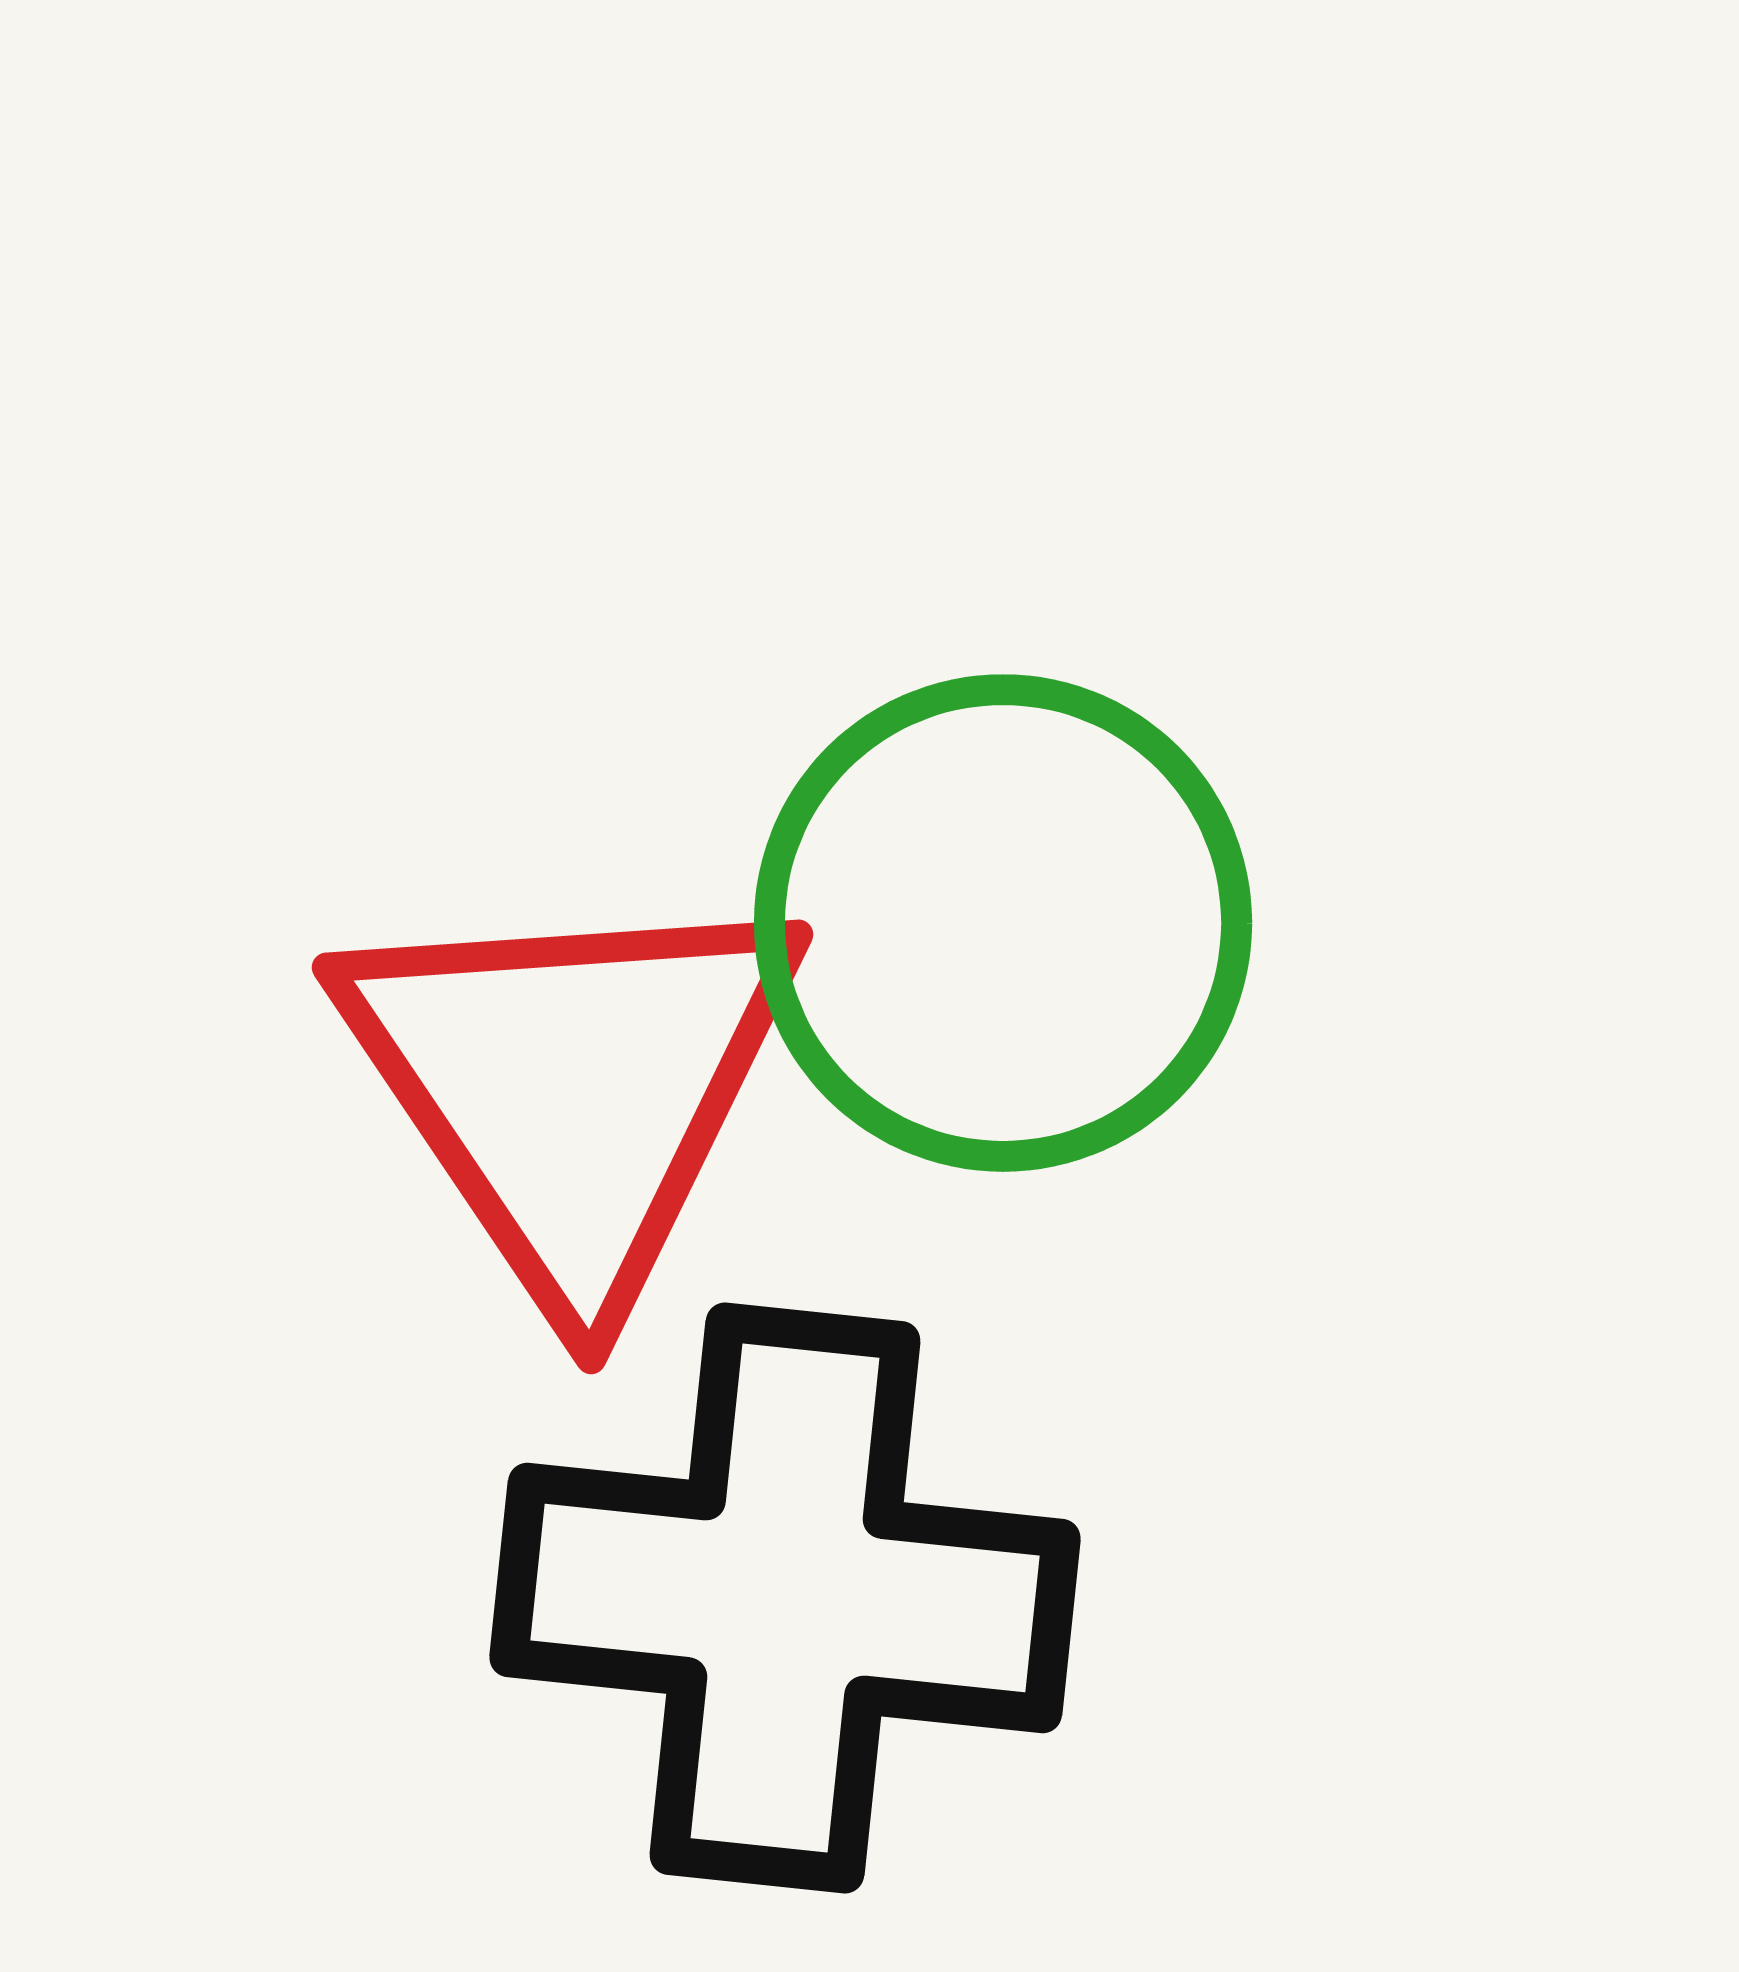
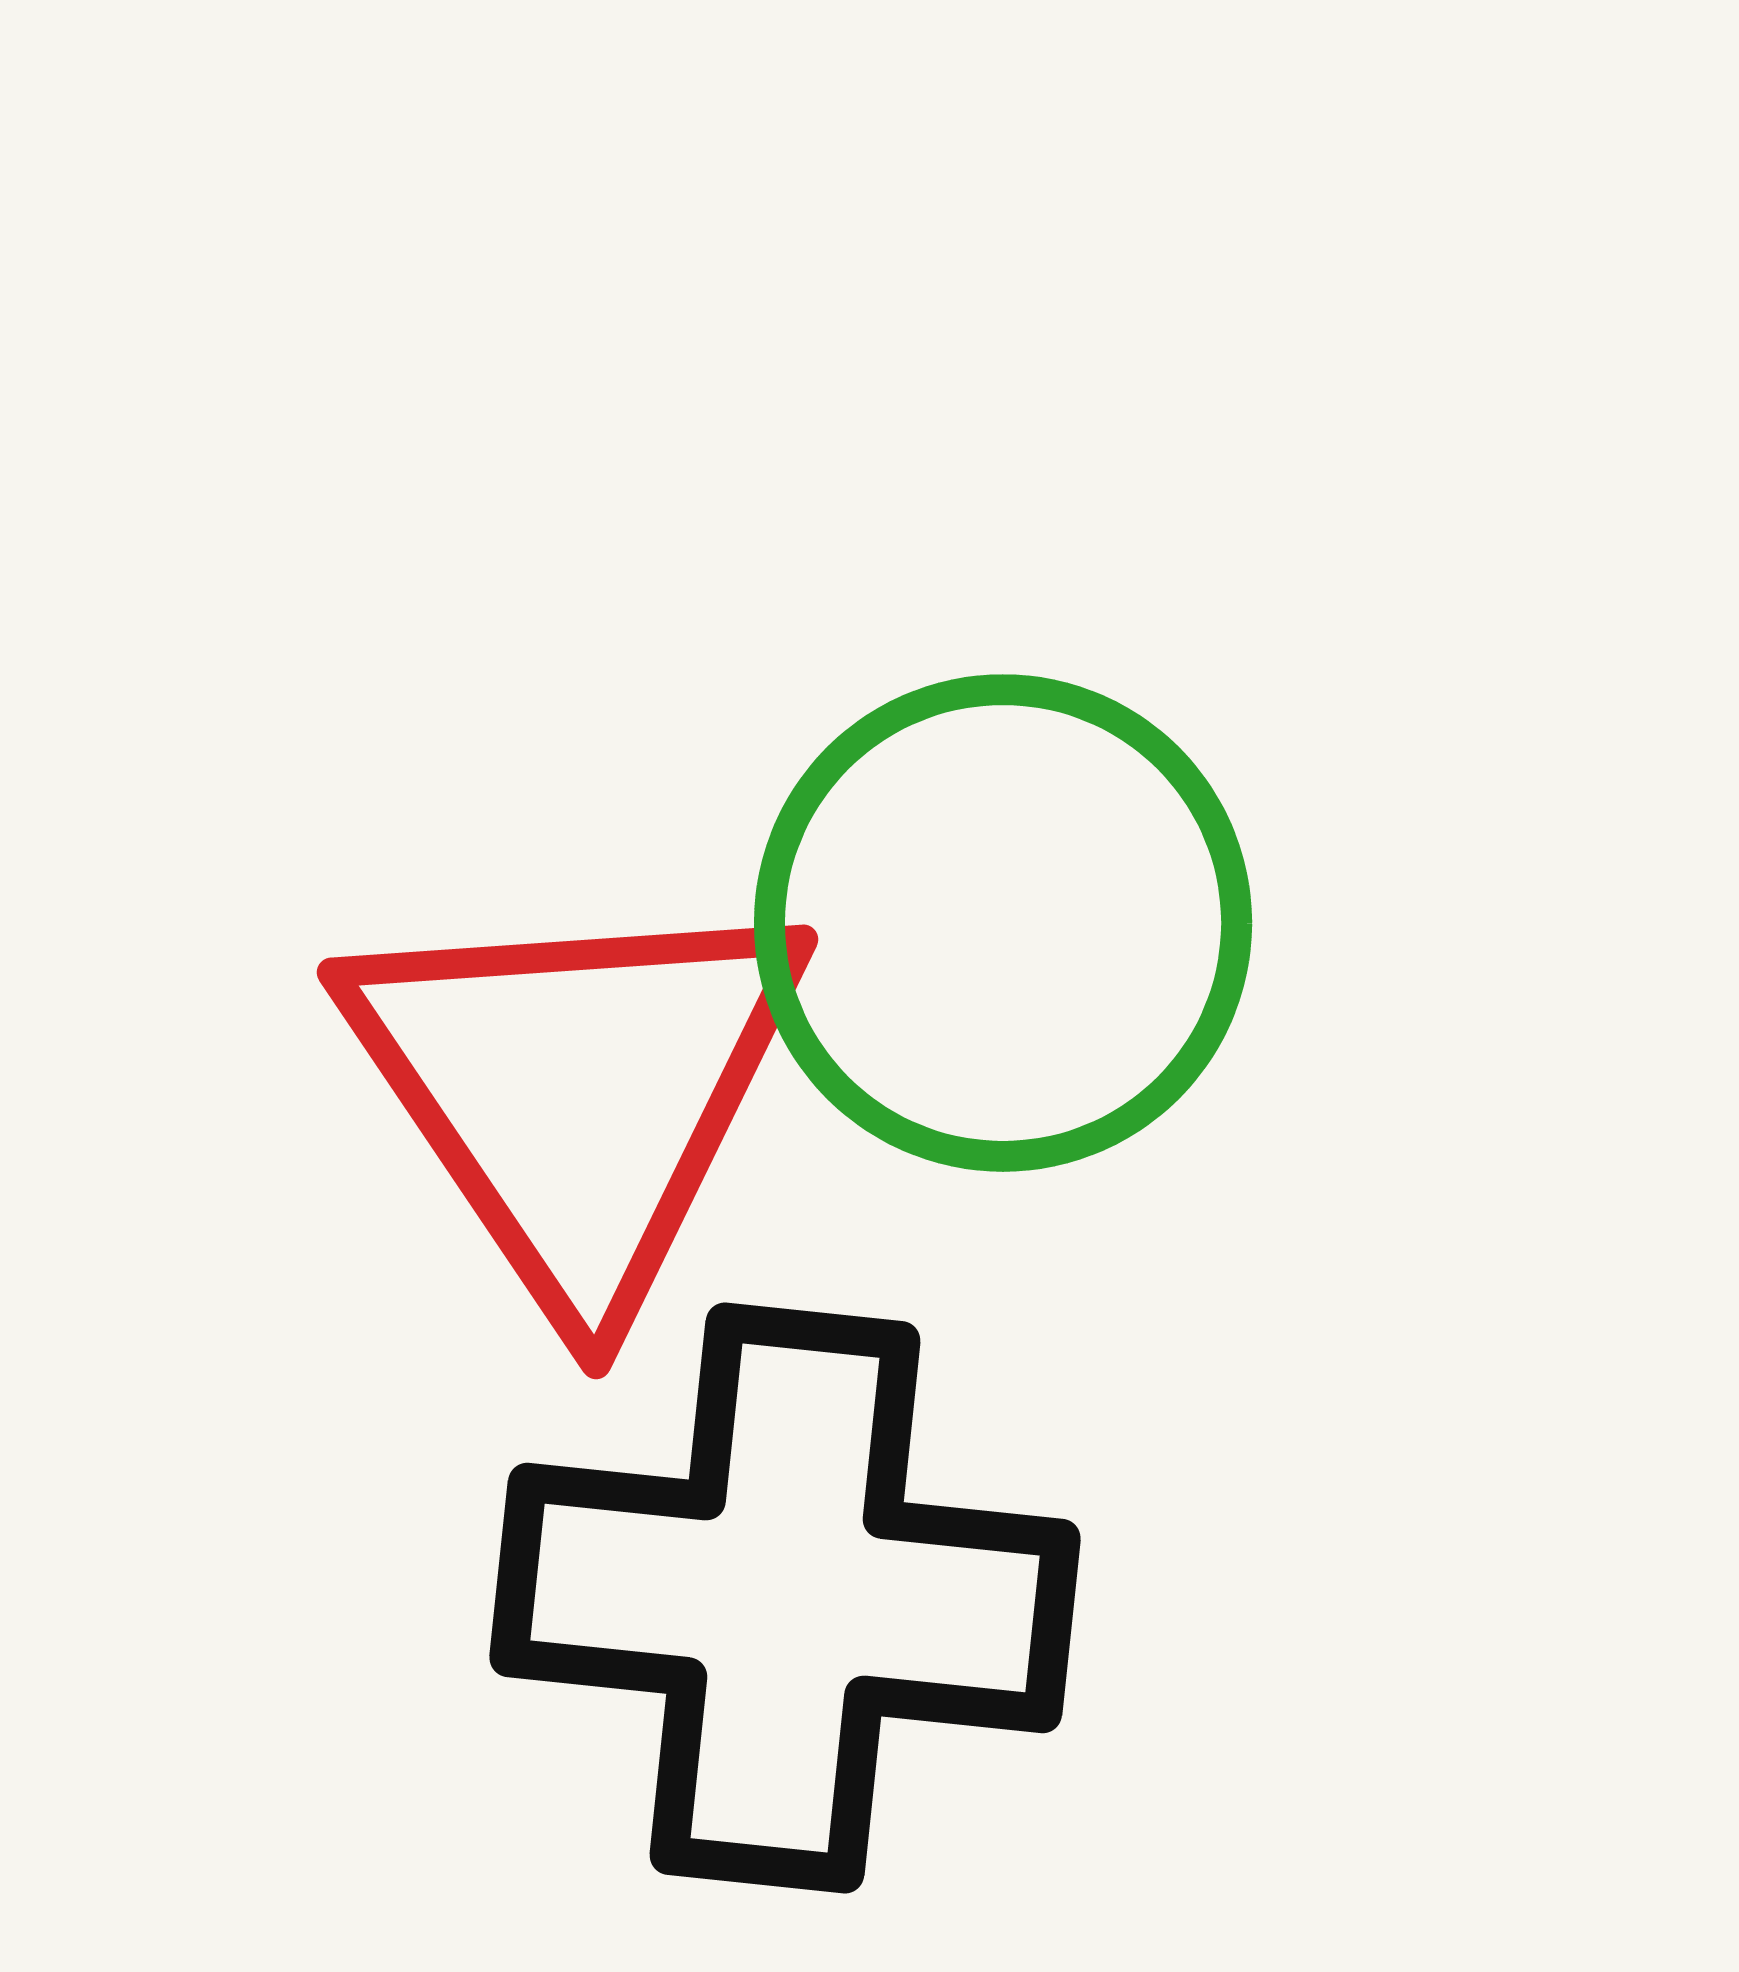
red triangle: moved 5 px right, 5 px down
